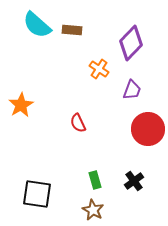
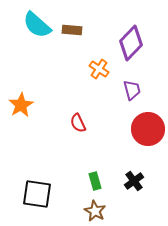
purple trapezoid: rotated 35 degrees counterclockwise
green rectangle: moved 1 px down
brown star: moved 2 px right, 1 px down
